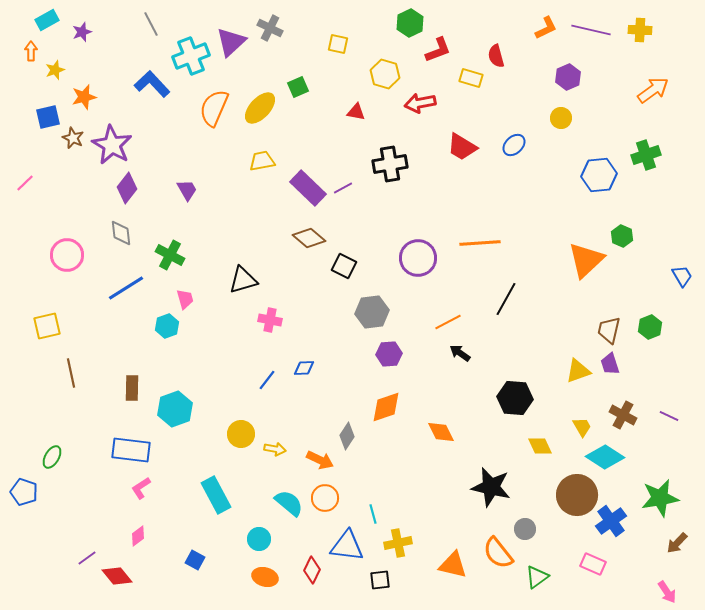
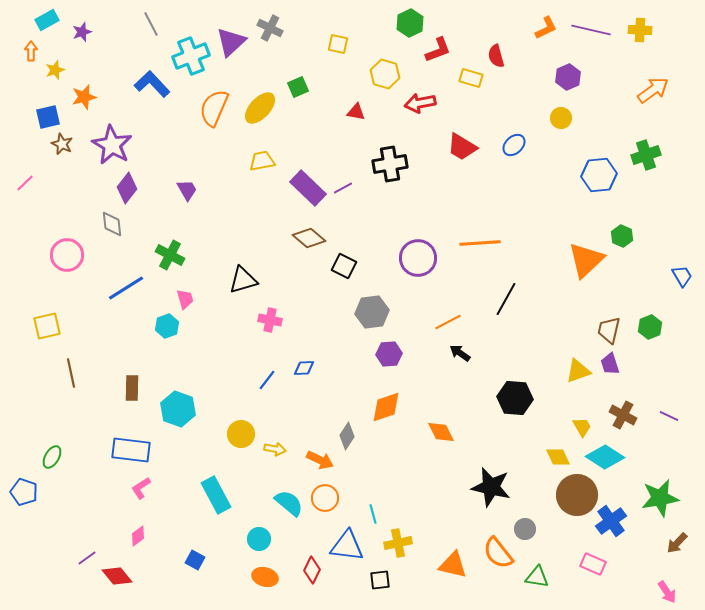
brown star at (73, 138): moved 11 px left, 6 px down
gray diamond at (121, 233): moved 9 px left, 9 px up
cyan hexagon at (175, 409): moved 3 px right; rotated 20 degrees counterclockwise
yellow diamond at (540, 446): moved 18 px right, 11 px down
green triangle at (537, 577): rotated 45 degrees clockwise
